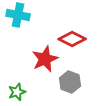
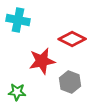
cyan cross: moved 5 px down
red star: moved 3 px left, 2 px down; rotated 12 degrees clockwise
green star: rotated 24 degrees clockwise
